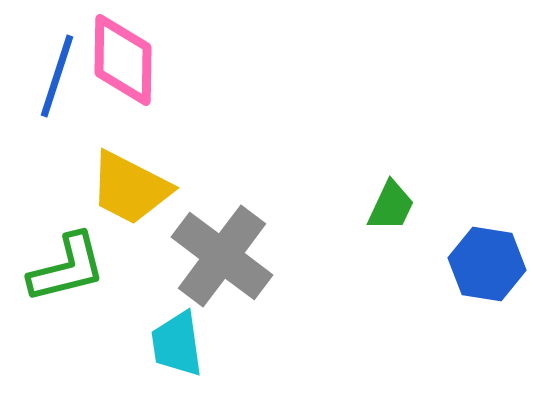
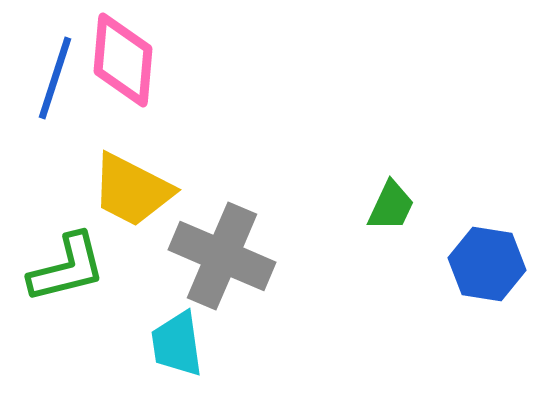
pink diamond: rotated 4 degrees clockwise
blue line: moved 2 px left, 2 px down
yellow trapezoid: moved 2 px right, 2 px down
gray cross: rotated 14 degrees counterclockwise
